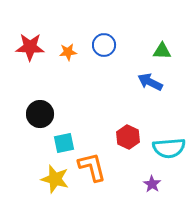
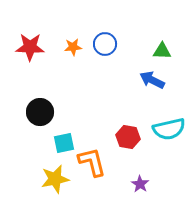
blue circle: moved 1 px right, 1 px up
orange star: moved 5 px right, 5 px up
blue arrow: moved 2 px right, 2 px up
black circle: moved 2 px up
red hexagon: rotated 15 degrees counterclockwise
cyan semicircle: moved 19 px up; rotated 8 degrees counterclockwise
orange L-shape: moved 5 px up
yellow star: rotated 28 degrees counterclockwise
purple star: moved 12 px left
